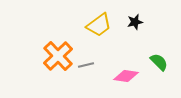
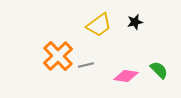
green semicircle: moved 8 px down
